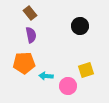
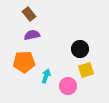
brown rectangle: moved 1 px left, 1 px down
black circle: moved 23 px down
purple semicircle: moved 1 px right; rotated 91 degrees counterclockwise
orange pentagon: moved 1 px up
cyan arrow: rotated 104 degrees clockwise
